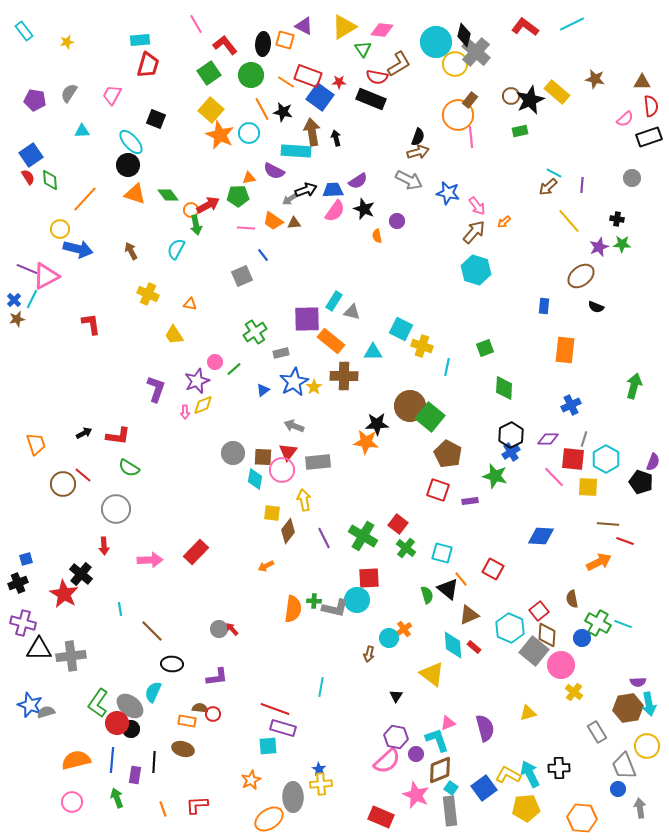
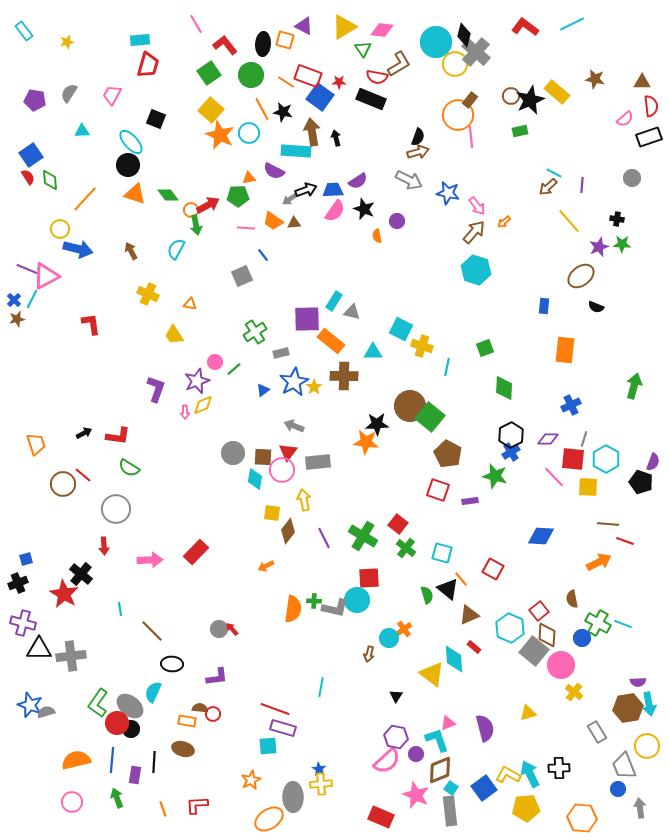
cyan diamond at (453, 645): moved 1 px right, 14 px down
